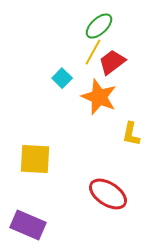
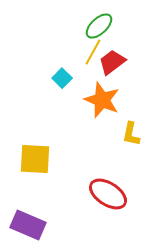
orange star: moved 3 px right, 3 px down
